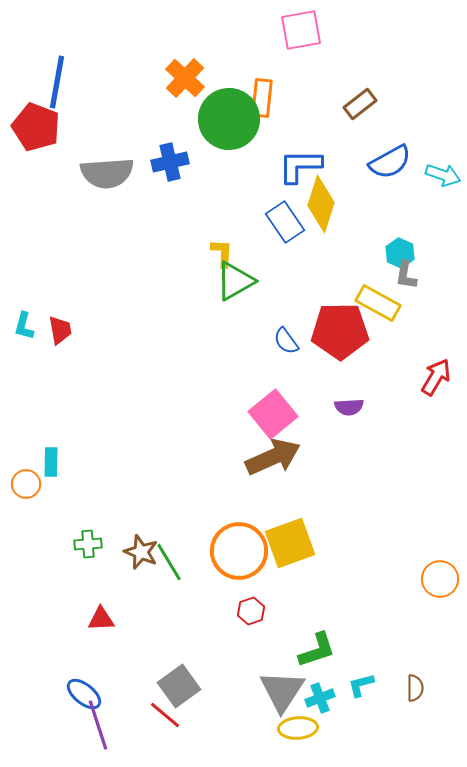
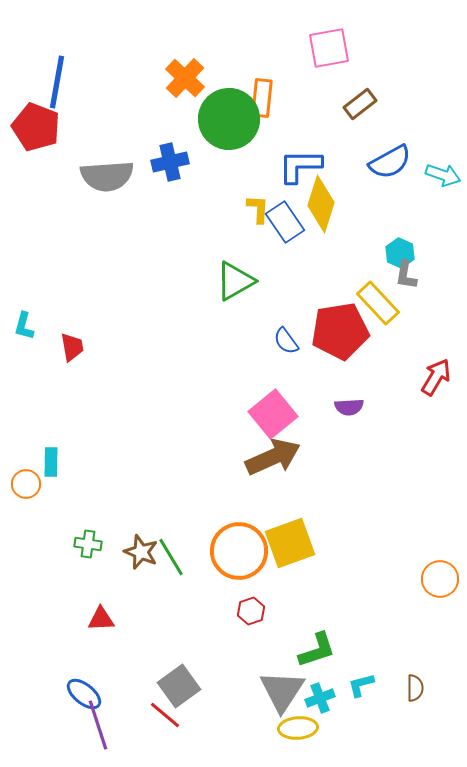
pink square at (301, 30): moved 28 px right, 18 px down
gray semicircle at (107, 173): moved 3 px down
yellow L-shape at (222, 253): moved 36 px right, 44 px up
yellow rectangle at (378, 303): rotated 18 degrees clockwise
red trapezoid at (60, 330): moved 12 px right, 17 px down
red pentagon at (340, 331): rotated 8 degrees counterclockwise
green cross at (88, 544): rotated 12 degrees clockwise
green line at (169, 562): moved 2 px right, 5 px up
